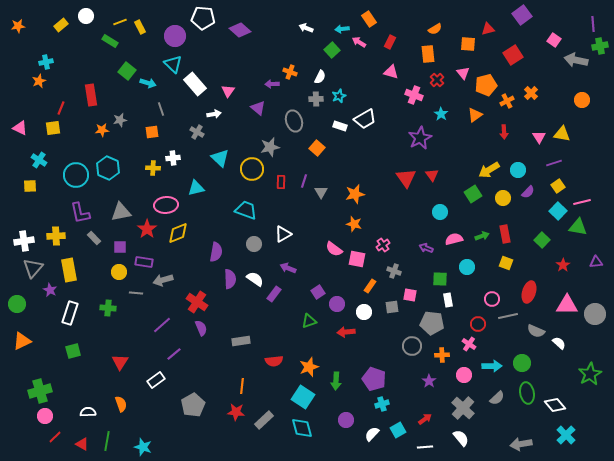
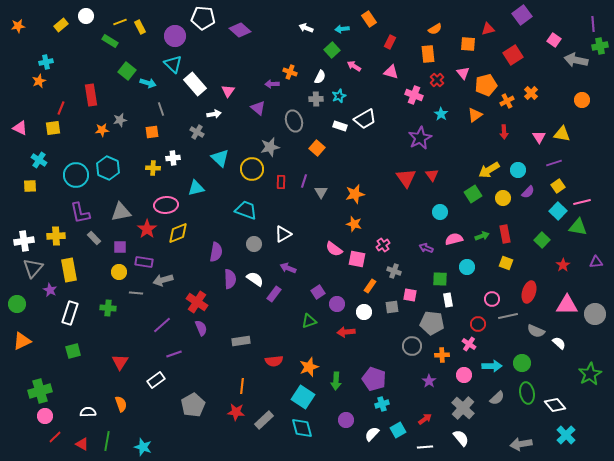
pink arrow at (359, 42): moved 5 px left, 24 px down
purple line at (174, 354): rotated 21 degrees clockwise
